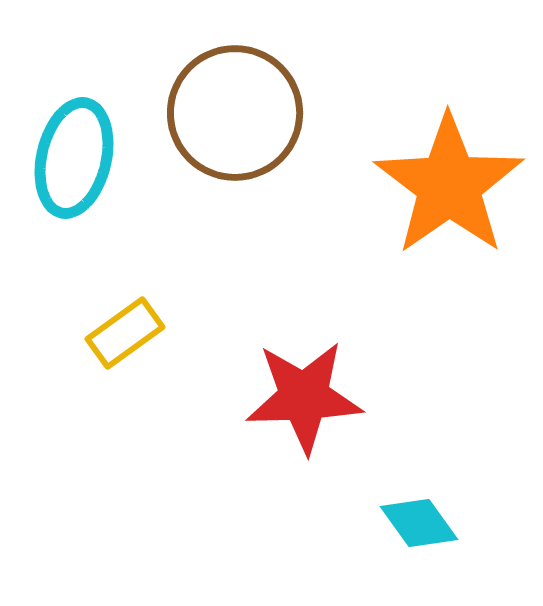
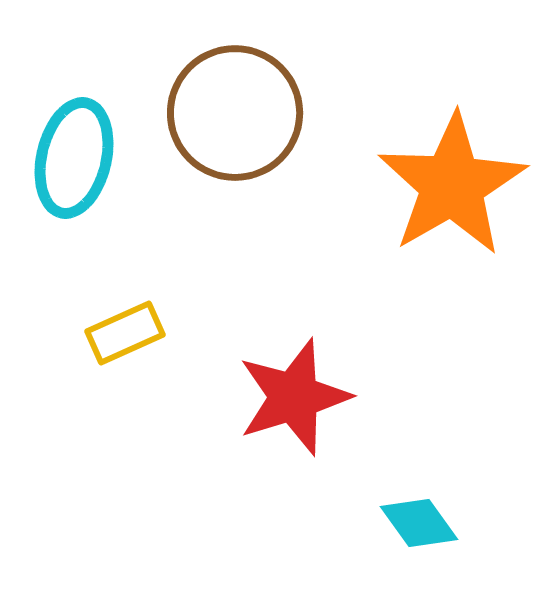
orange star: moved 3 px right; rotated 5 degrees clockwise
yellow rectangle: rotated 12 degrees clockwise
red star: moved 10 px left; rotated 15 degrees counterclockwise
